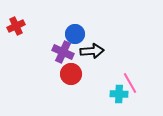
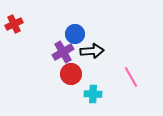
red cross: moved 2 px left, 2 px up
purple cross: rotated 35 degrees clockwise
pink line: moved 1 px right, 6 px up
cyan cross: moved 26 px left
